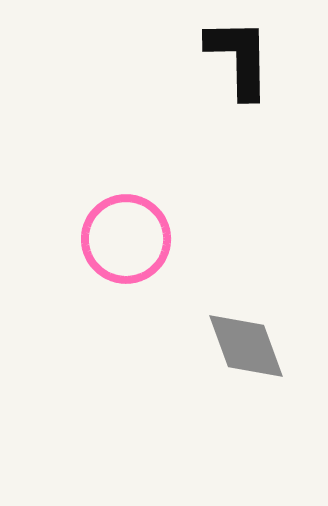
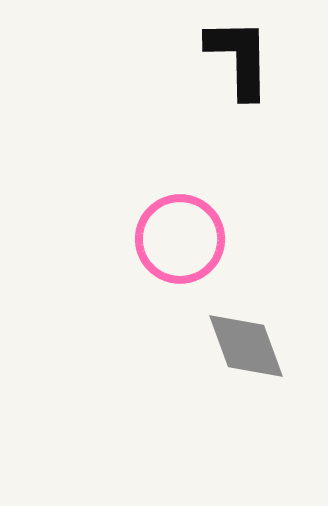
pink circle: moved 54 px right
